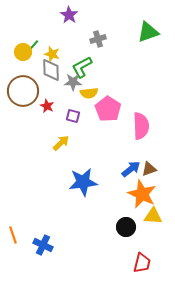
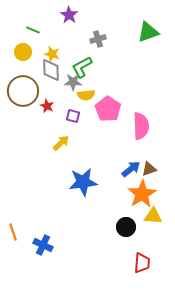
green line: moved 16 px up; rotated 72 degrees clockwise
yellow semicircle: moved 3 px left, 2 px down
orange star: rotated 16 degrees clockwise
orange line: moved 3 px up
red trapezoid: rotated 10 degrees counterclockwise
